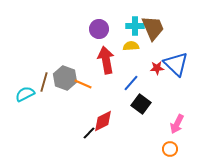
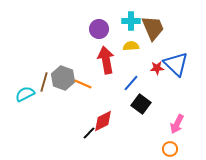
cyan cross: moved 4 px left, 5 px up
gray hexagon: moved 2 px left
